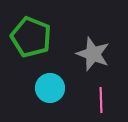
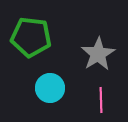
green pentagon: rotated 15 degrees counterclockwise
gray star: moved 5 px right; rotated 20 degrees clockwise
